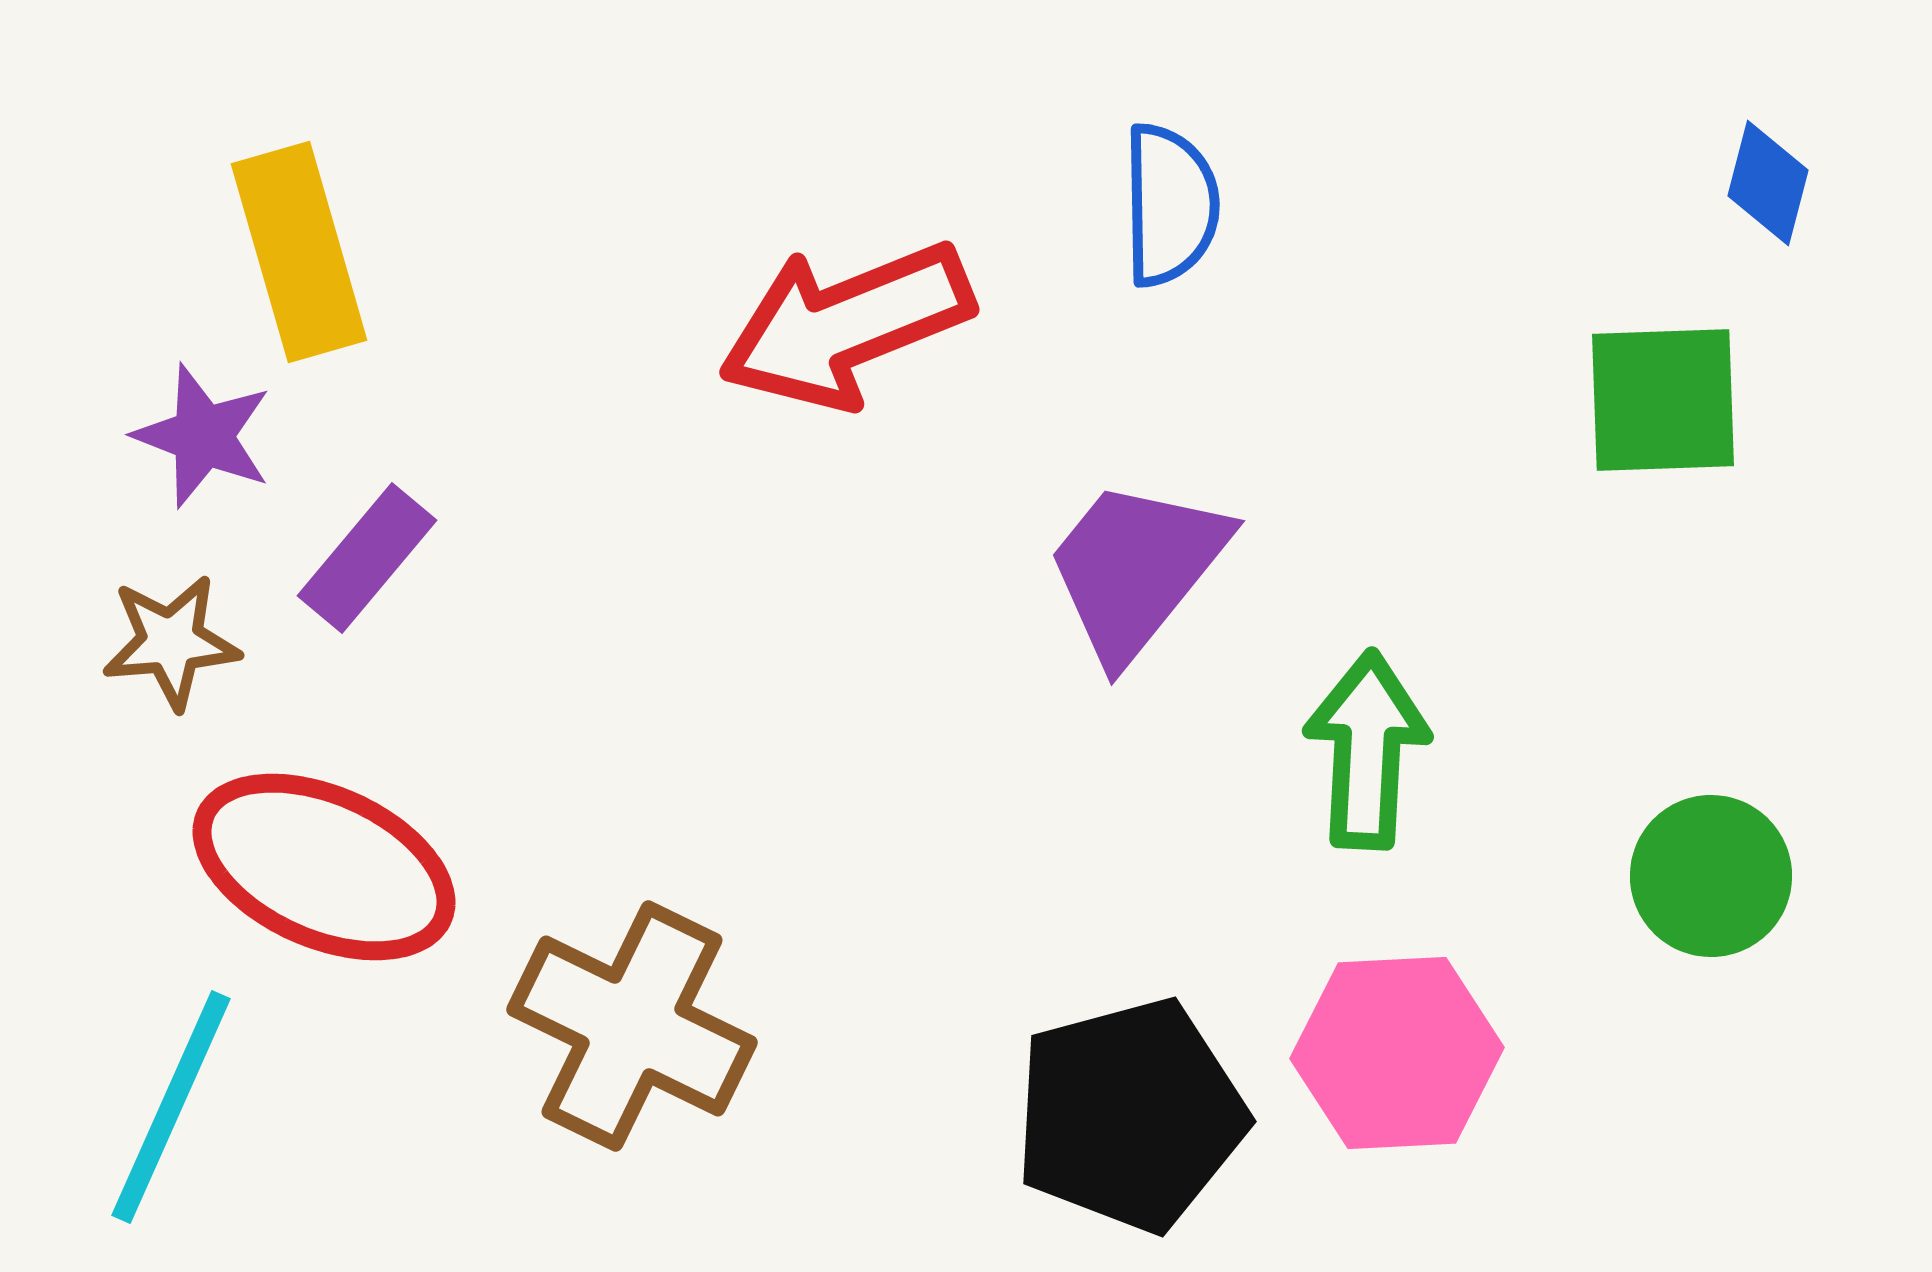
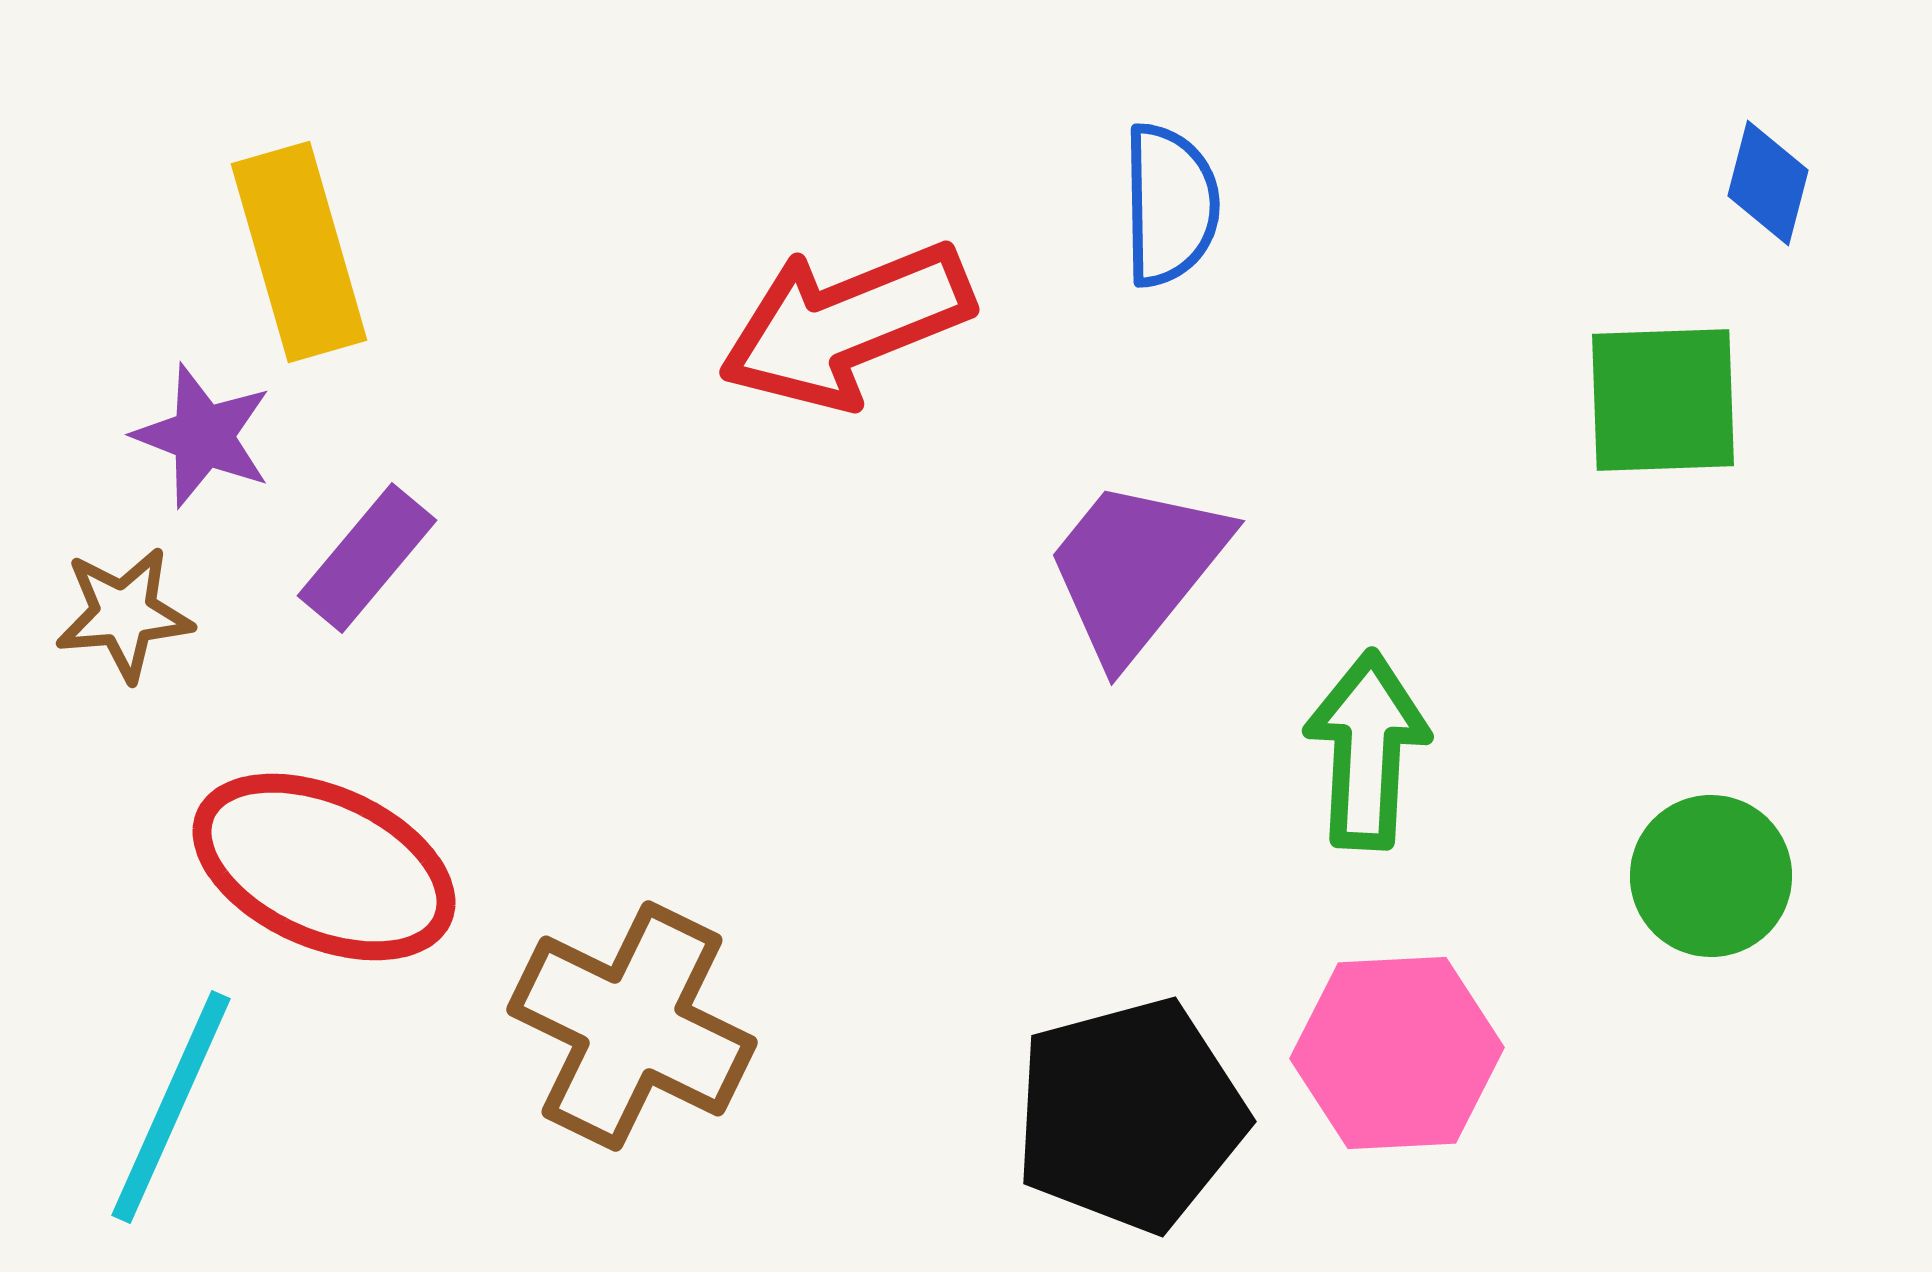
brown star: moved 47 px left, 28 px up
